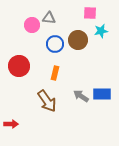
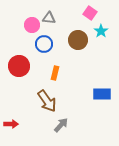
pink square: rotated 32 degrees clockwise
cyan star: rotated 24 degrees counterclockwise
blue circle: moved 11 px left
gray arrow: moved 20 px left, 29 px down; rotated 98 degrees clockwise
